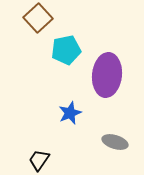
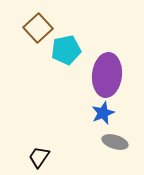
brown square: moved 10 px down
blue star: moved 33 px right
black trapezoid: moved 3 px up
